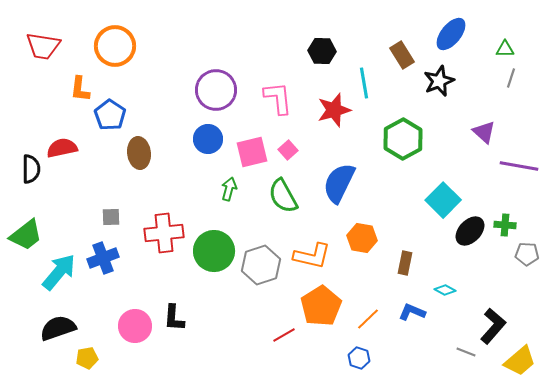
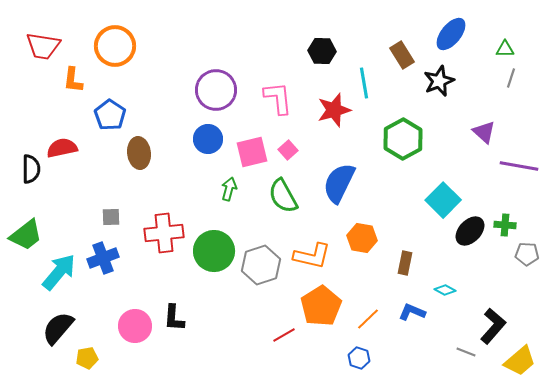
orange L-shape at (80, 89): moved 7 px left, 9 px up
black semicircle at (58, 328): rotated 30 degrees counterclockwise
